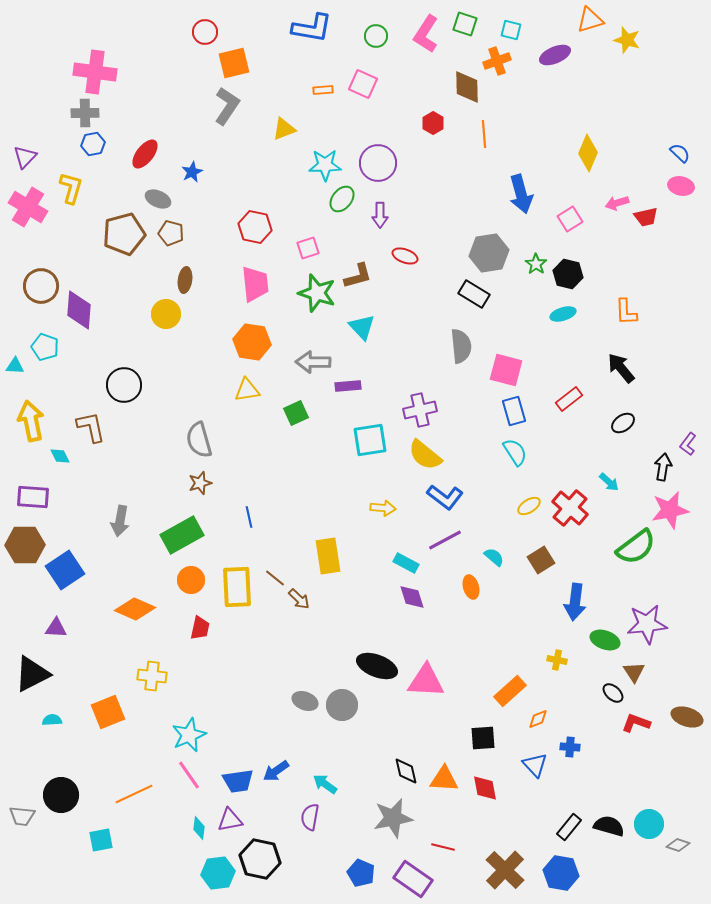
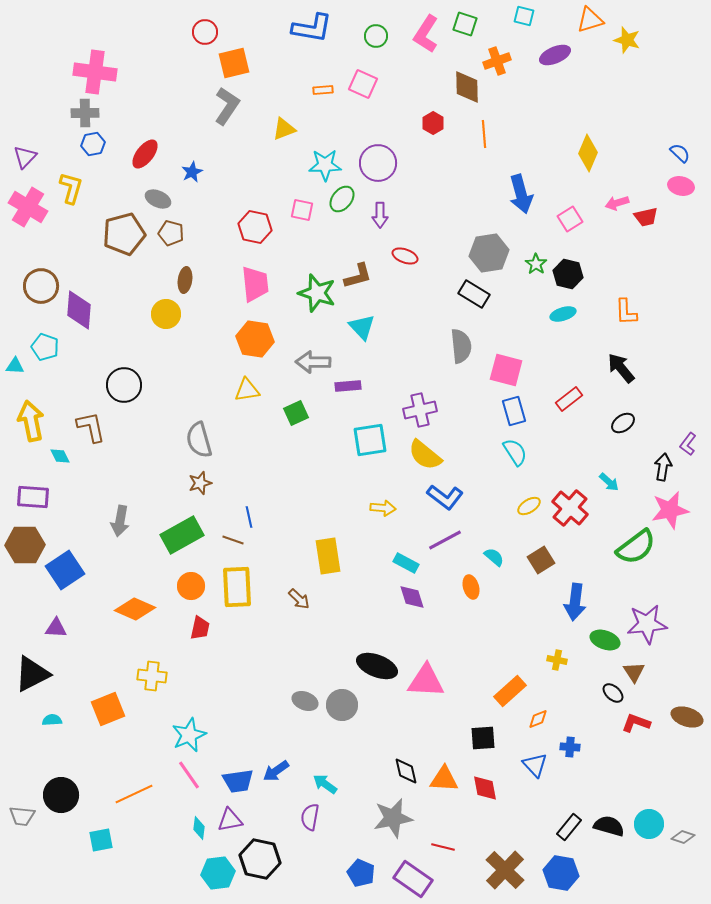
cyan square at (511, 30): moved 13 px right, 14 px up
pink square at (308, 248): moved 6 px left, 38 px up; rotated 30 degrees clockwise
orange hexagon at (252, 342): moved 3 px right, 3 px up
brown line at (275, 578): moved 42 px left, 38 px up; rotated 20 degrees counterclockwise
orange circle at (191, 580): moved 6 px down
orange square at (108, 712): moved 3 px up
gray diamond at (678, 845): moved 5 px right, 8 px up
